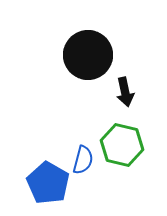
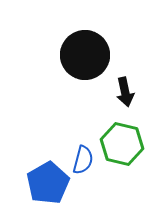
black circle: moved 3 px left
green hexagon: moved 1 px up
blue pentagon: rotated 12 degrees clockwise
